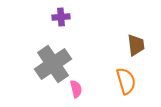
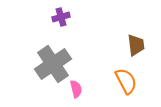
purple cross: rotated 12 degrees counterclockwise
orange semicircle: rotated 12 degrees counterclockwise
